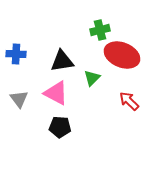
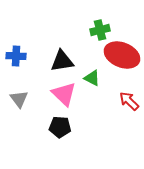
blue cross: moved 2 px down
green triangle: rotated 48 degrees counterclockwise
pink triangle: moved 8 px right, 1 px down; rotated 16 degrees clockwise
